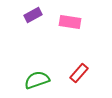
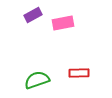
pink rectangle: moved 7 px left, 1 px down; rotated 20 degrees counterclockwise
red rectangle: rotated 48 degrees clockwise
